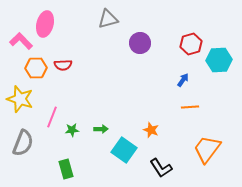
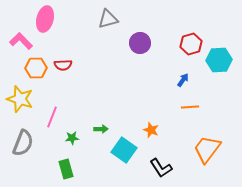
pink ellipse: moved 5 px up
green star: moved 8 px down
